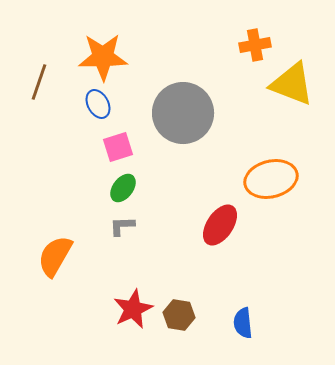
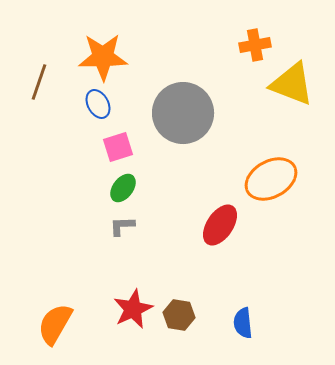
orange ellipse: rotated 15 degrees counterclockwise
orange semicircle: moved 68 px down
